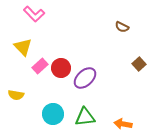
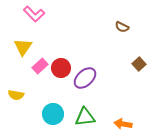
yellow triangle: rotated 18 degrees clockwise
